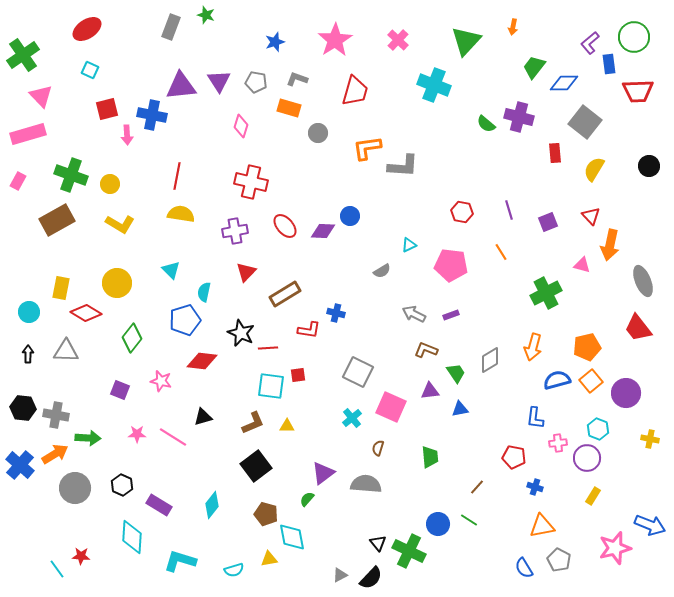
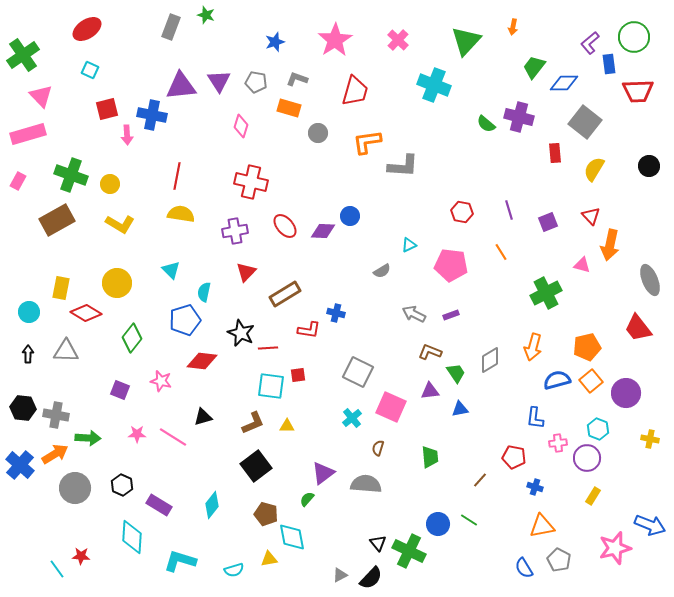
orange L-shape at (367, 148): moved 6 px up
gray ellipse at (643, 281): moved 7 px right, 1 px up
brown L-shape at (426, 350): moved 4 px right, 2 px down
brown line at (477, 487): moved 3 px right, 7 px up
